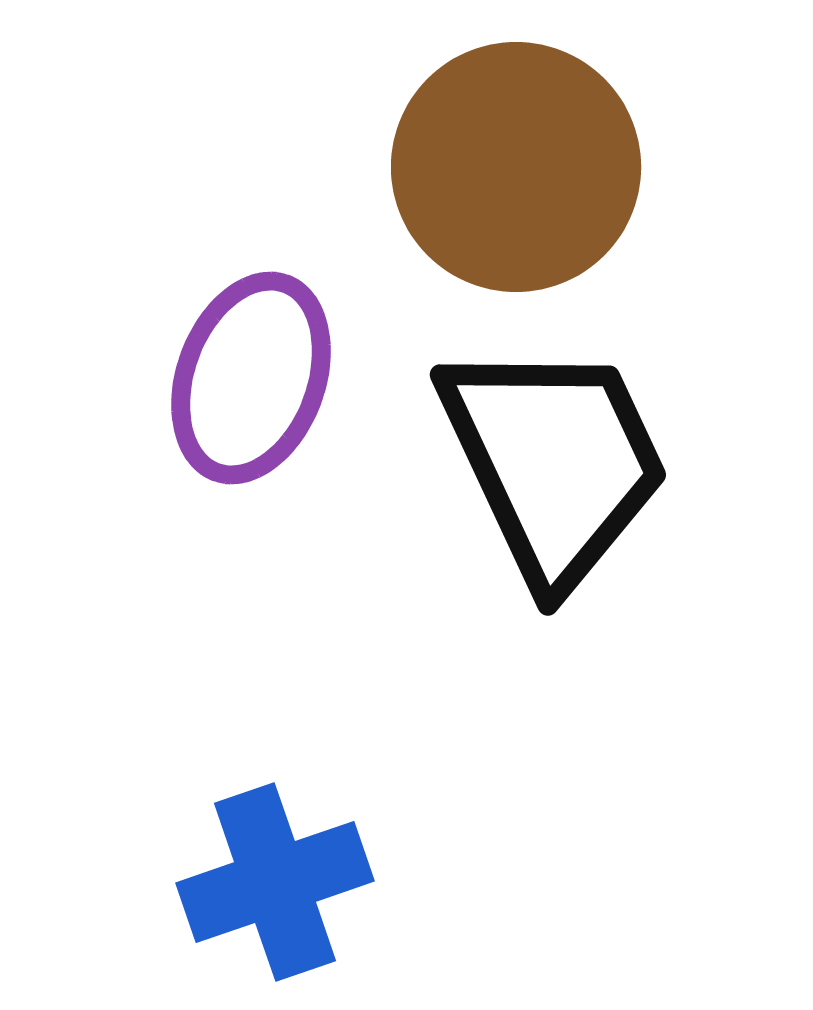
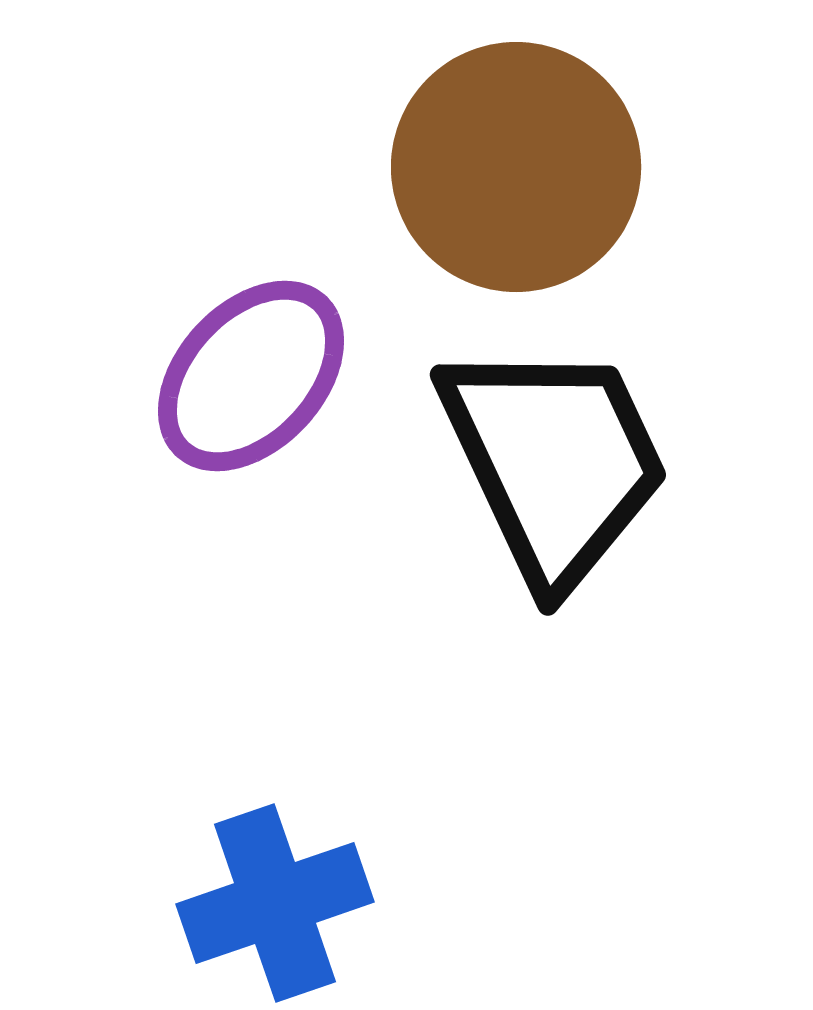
purple ellipse: moved 2 px up; rotated 23 degrees clockwise
blue cross: moved 21 px down
